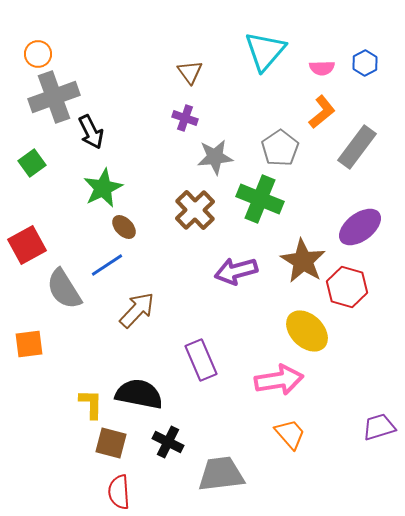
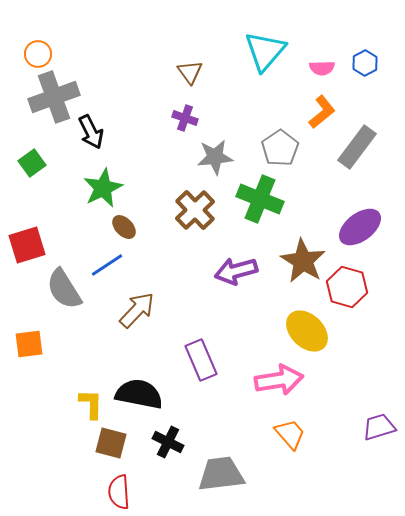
red square: rotated 12 degrees clockwise
